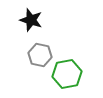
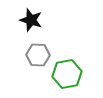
gray hexagon: moved 2 px left; rotated 10 degrees counterclockwise
